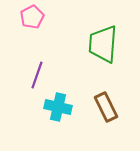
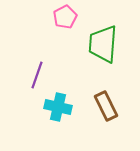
pink pentagon: moved 33 px right
brown rectangle: moved 1 px up
